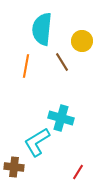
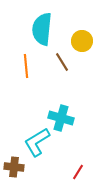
orange line: rotated 15 degrees counterclockwise
